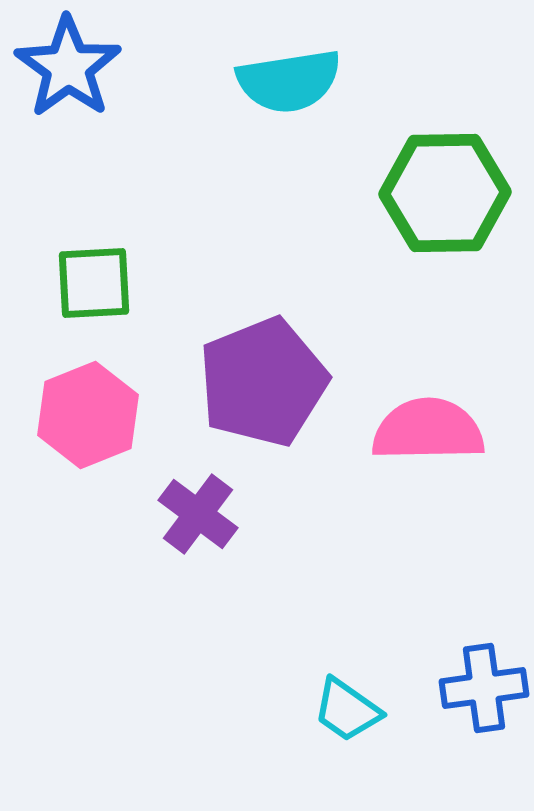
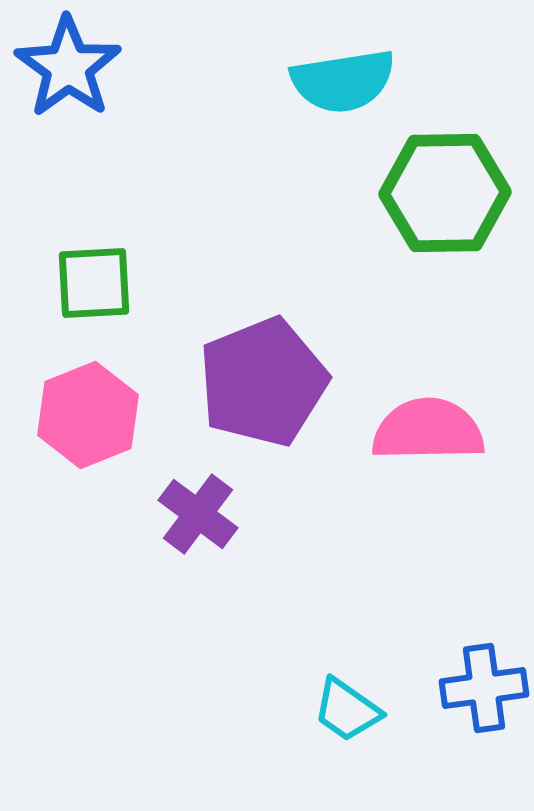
cyan semicircle: moved 54 px right
